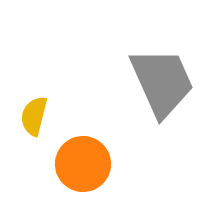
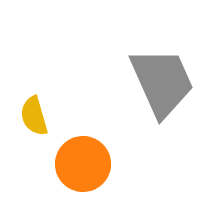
yellow semicircle: rotated 30 degrees counterclockwise
